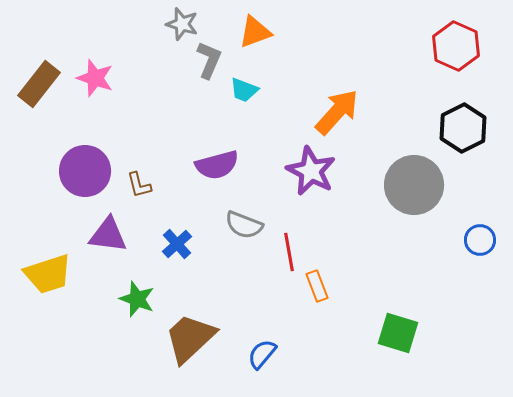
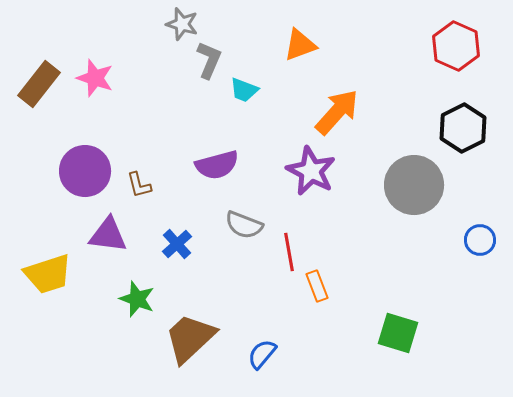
orange triangle: moved 45 px right, 13 px down
